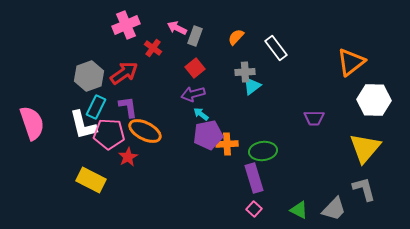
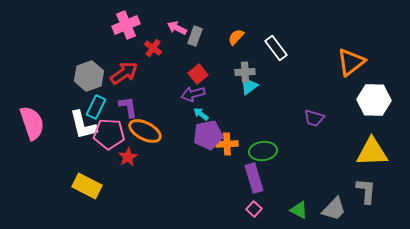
red square: moved 3 px right, 6 px down
cyan triangle: moved 3 px left
purple trapezoid: rotated 15 degrees clockwise
yellow triangle: moved 7 px right, 4 px down; rotated 48 degrees clockwise
yellow rectangle: moved 4 px left, 6 px down
gray L-shape: moved 2 px right, 2 px down; rotated 20 degrees clockwise
